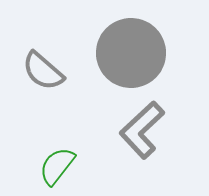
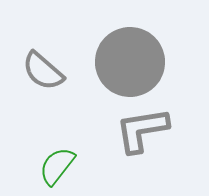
gray circle: moved 1 px left, 9 px down
gray L-shape: rotated 34 degrees clockwise
